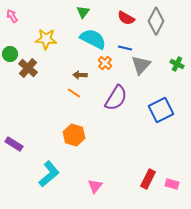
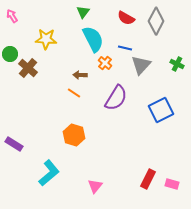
cyan semicircle: rotated 36 degrees clockwise
cyan L-shape: moved 1 px up
